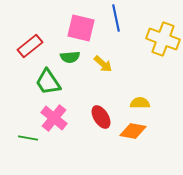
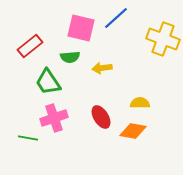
blue line: rotated 60 degrees clockwise
yellow arrow: moved 1 px left, 4 px down; rotated 132 degrees clockwise
pink cross: rotated 32 degrees clockwise
